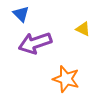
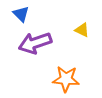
yellow triangle: moved 1 px left, 1 px down
orange star: rotated 12 degrees counterclockwise
